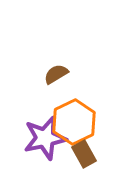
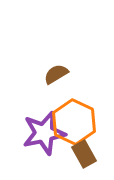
orange hexagon: rotated 9 degrees counterclockwise
purple star: moved 1 px left, 5 px up
